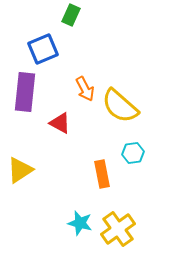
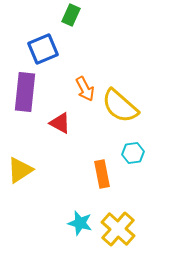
yellow cross: rotated 12 degrees counterclockwise
